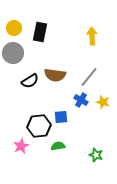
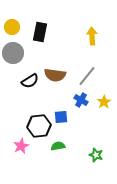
yellow circle: moved 2 px left, 1 px up
gray line: moved 2 px left, 1 px up
yellow star: moved 1 px right; rotated 24 degrees clockwise
